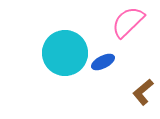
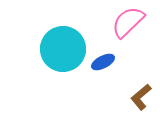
cyan circle: moved 2 px left, 4 px up
brown L-shape: moved 2 px left, 5 px down
